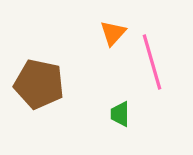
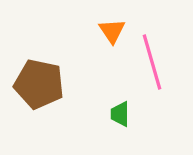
orange triangle: moved 1 px left, 2 px up; rotated 16 degrees counterclockwise
